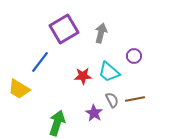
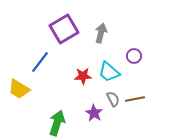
gray semicircle: moved 1 px right, 1 px up
